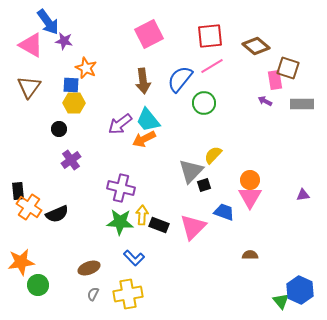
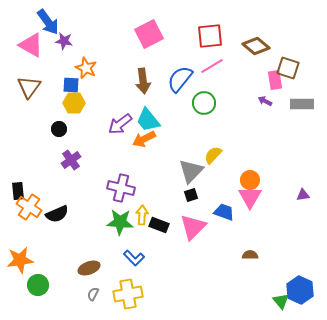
black square at (204, 185): moved 13 px left, 10 px down
orange star at (21, 262): moved 1 px left, 2 px up
